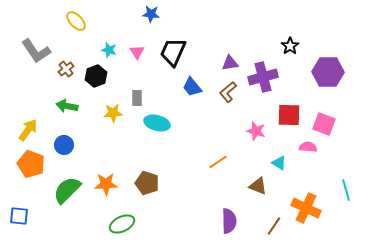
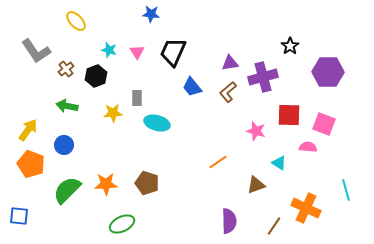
brown triangle: moved 2 px left, 1 px up; rotated 42 degrees counterclockwise
